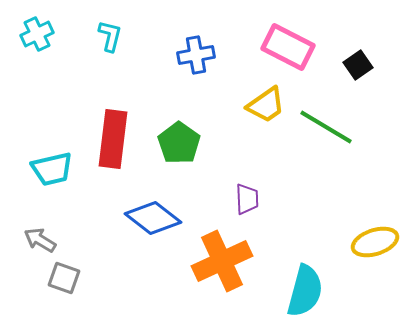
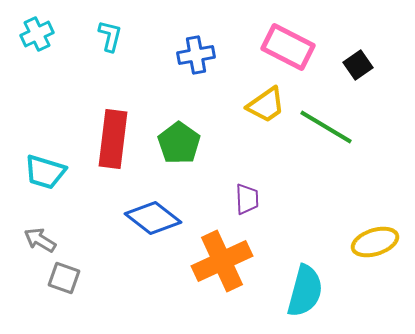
cyan trapezoid: moved 7 px left, 3 px down; rotated 30 degrees clockwise
